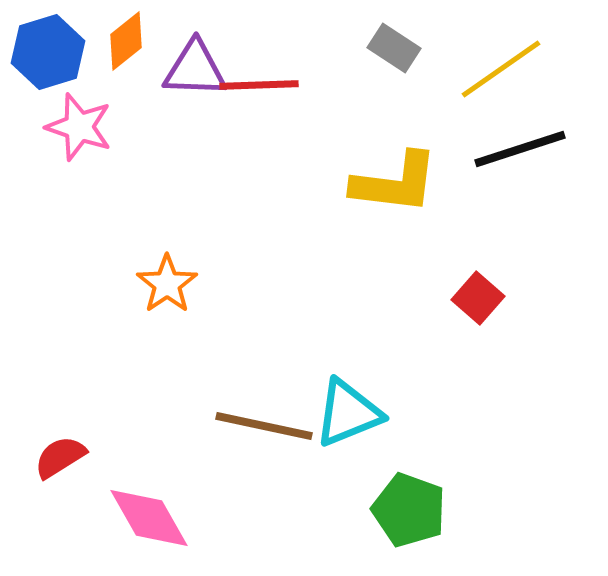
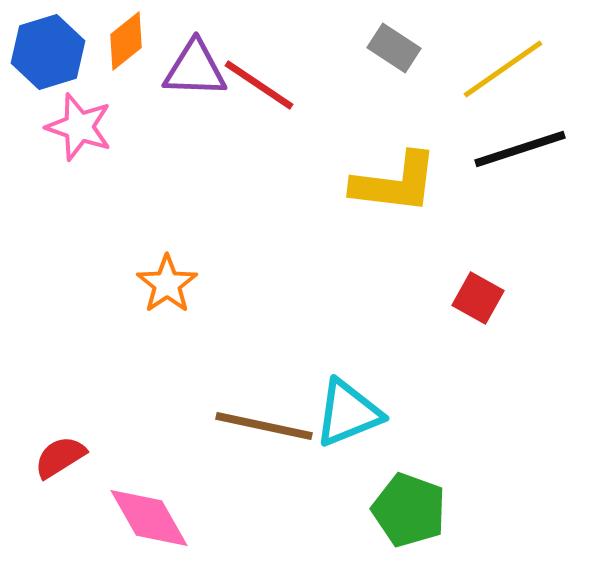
yellow line: moved 2 px right
red line: rotated 36 degrees clockwise
red square: rotated 12 degrees counterclockwise
